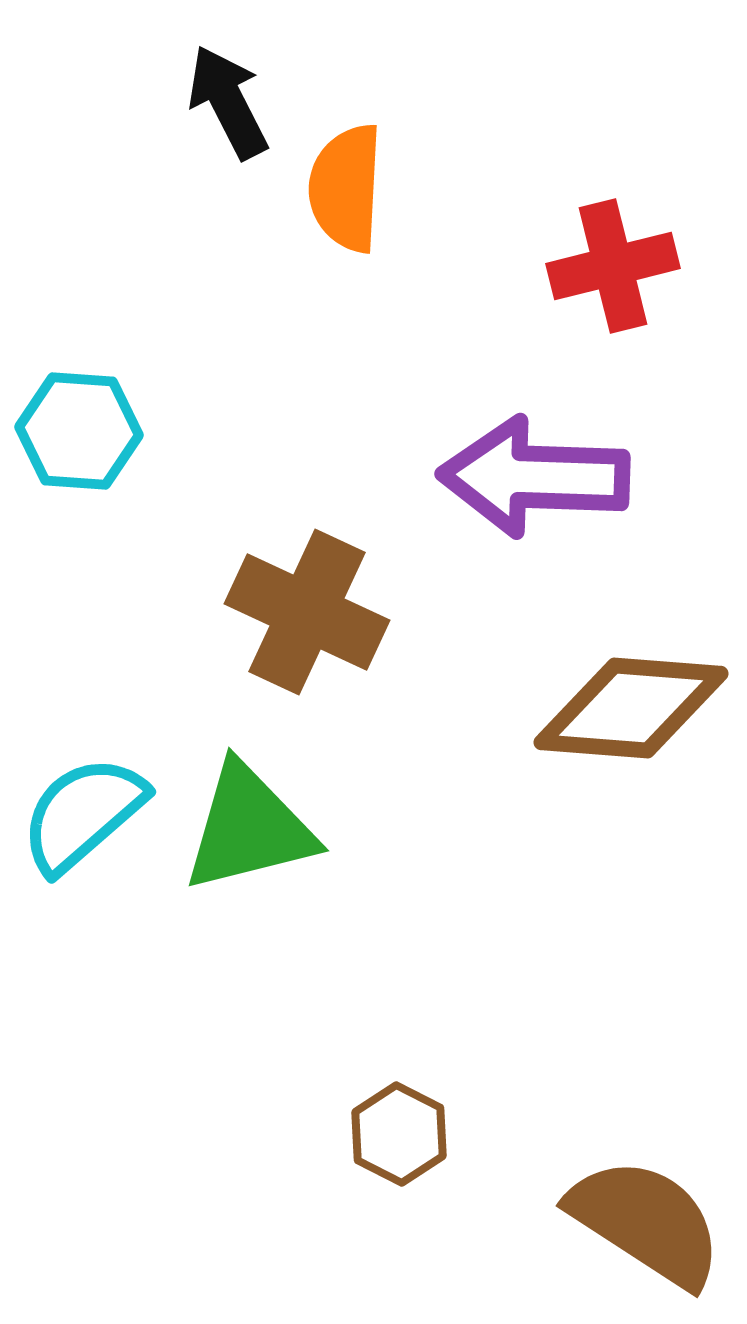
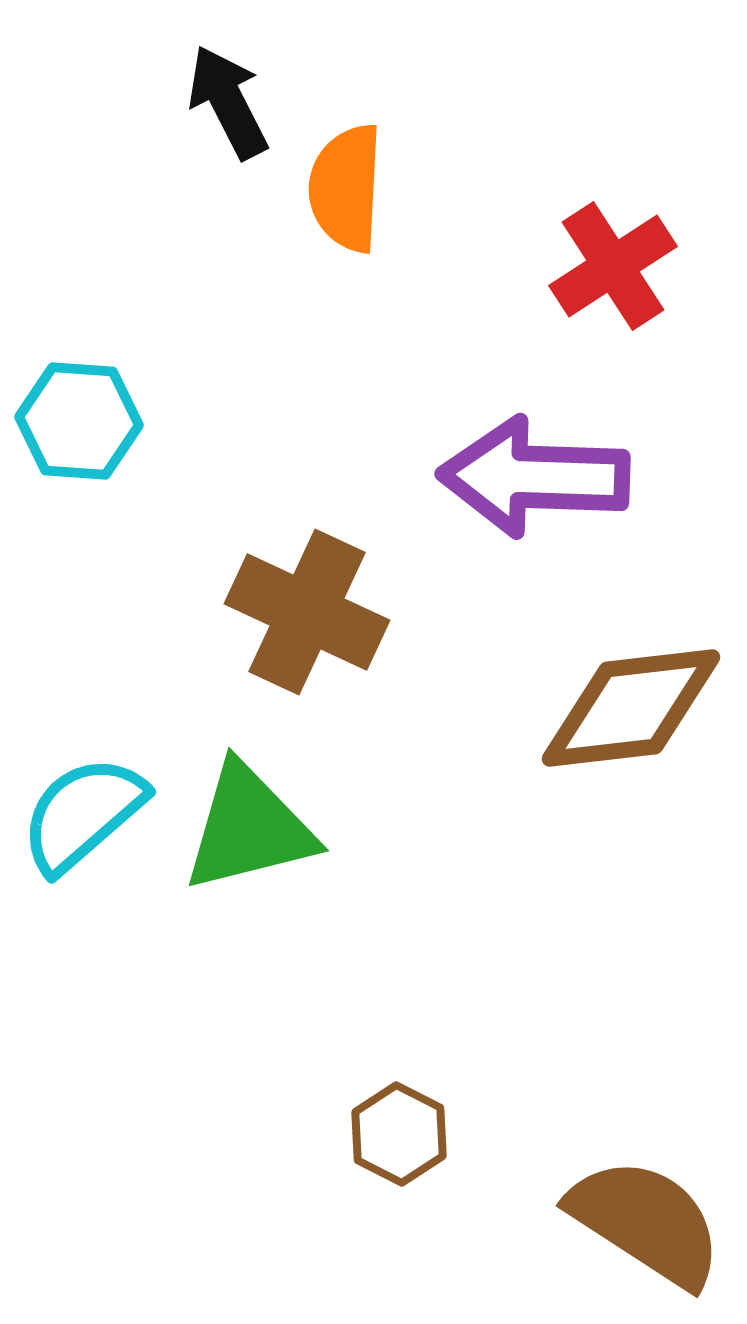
red cross: rotated 19 degrees counterclockwise
cyan hexagon: moved 10 px up
brown diamond: rotated 11 degrees counterclockwise
